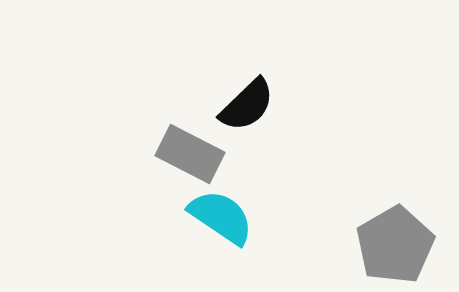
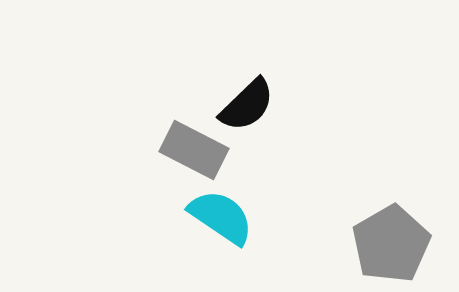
gray rectangle: moved 4 px right, 4 px up
gray pentagon: moved 4 px left, 1 px up
